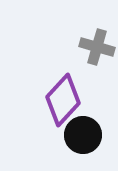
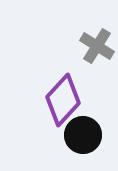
gray cross: moved 1 px up; rotated 16 degrees clockwise
